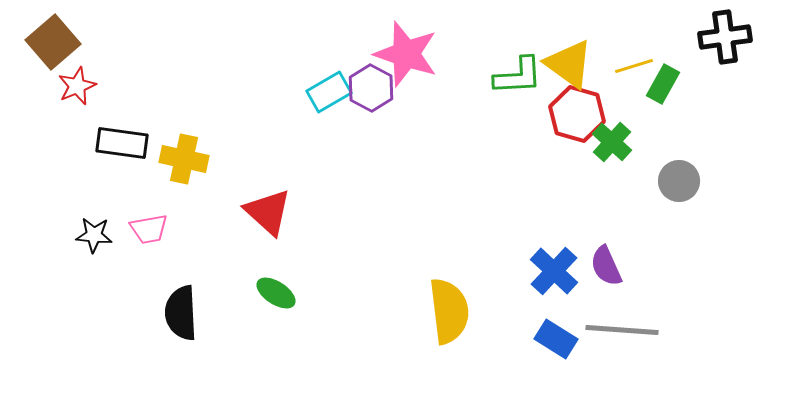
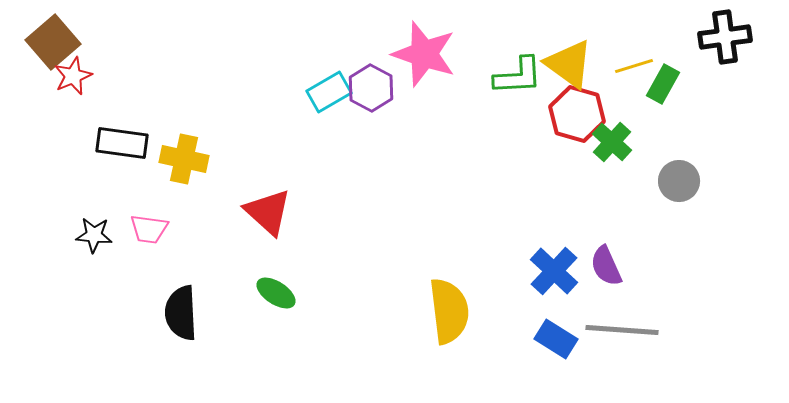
pink star: moved 18 px right
red star: moved 4 px left, 10 px up
pink trapezoid: rotated 18 degrees clockwise
